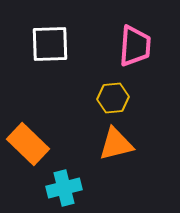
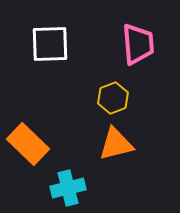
pink trapezoid: moved 3 px right, 2 px up; rotated 9 degrees counterclockwise
yellow hexagon: rotated 16 degrees counterclockwise
cyan cross: moved 4 px right
